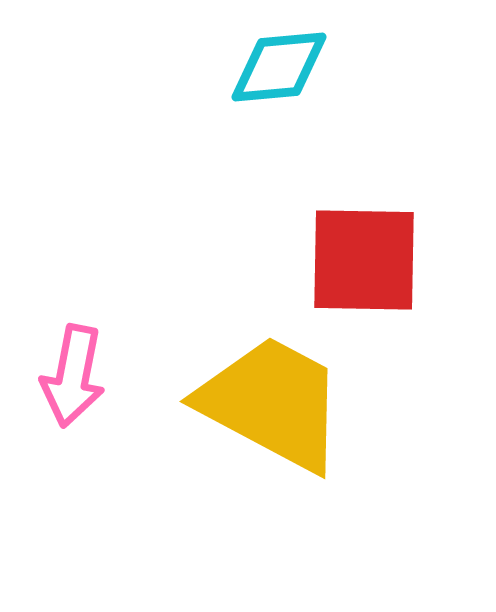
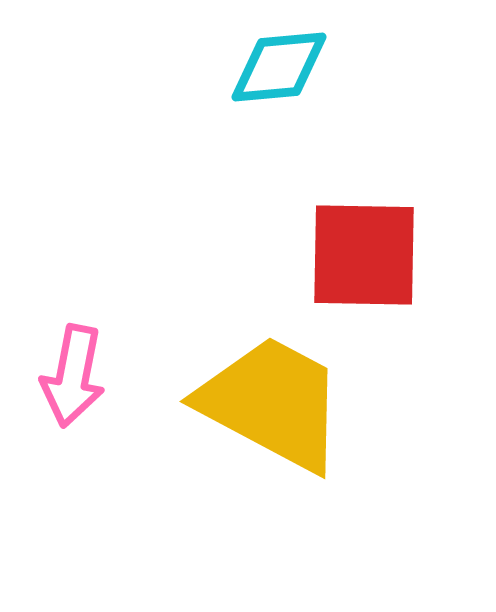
red square: moved 5 px up
